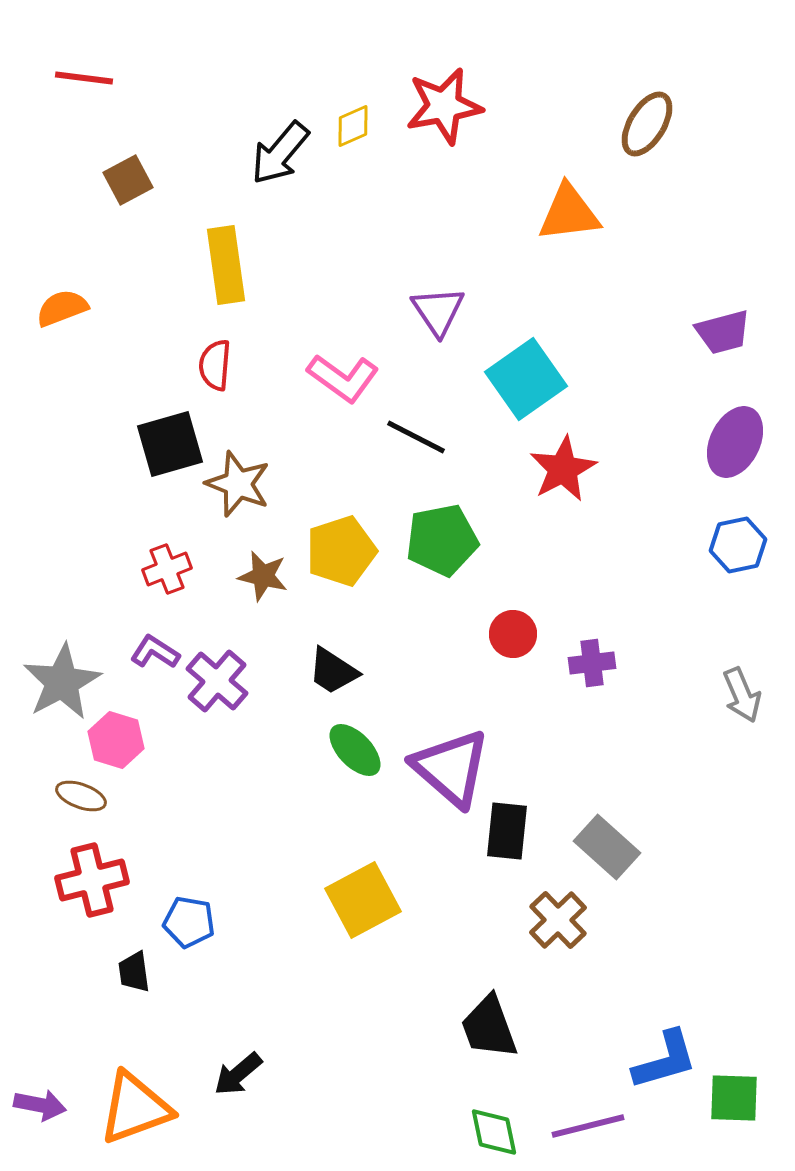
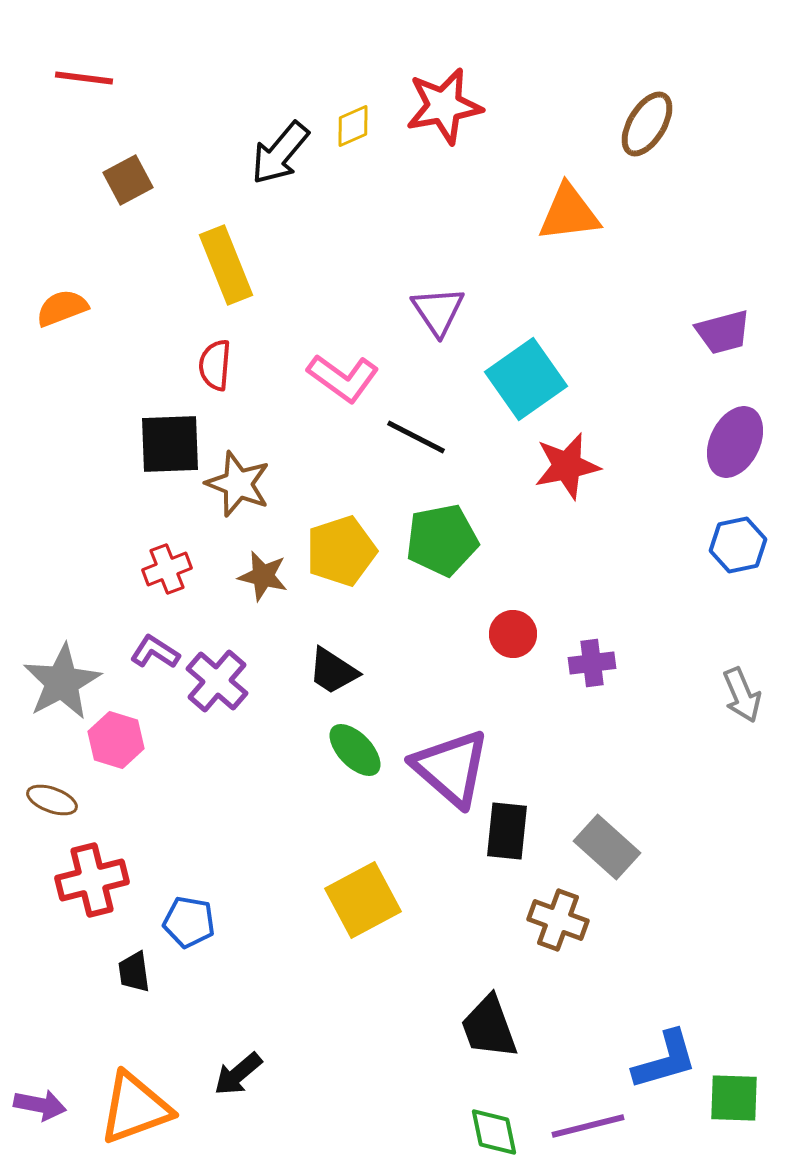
yellow rectangle at (226, 265): rotated 14 degrees counterclockwise
black square at (170, 444): rotated 14 degrees clockwise
red star at (563, 469): moved 4 px right, 3 px up; rotated 16 degrees clockwise
brown ellipse at (81, 796): moved 29 px left, 4 px down
brown cross at (558, 920): rotated 26 degrees counterclockwise
